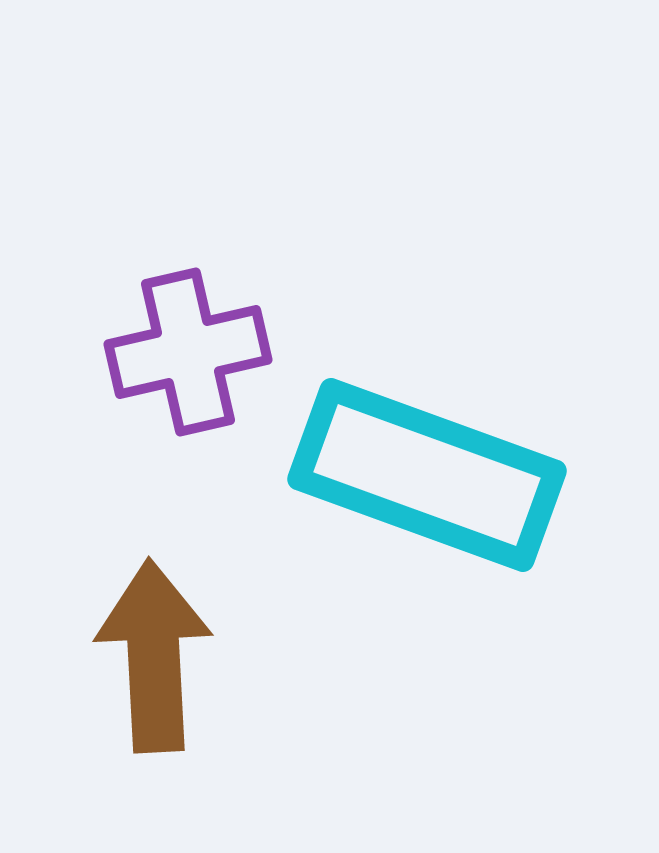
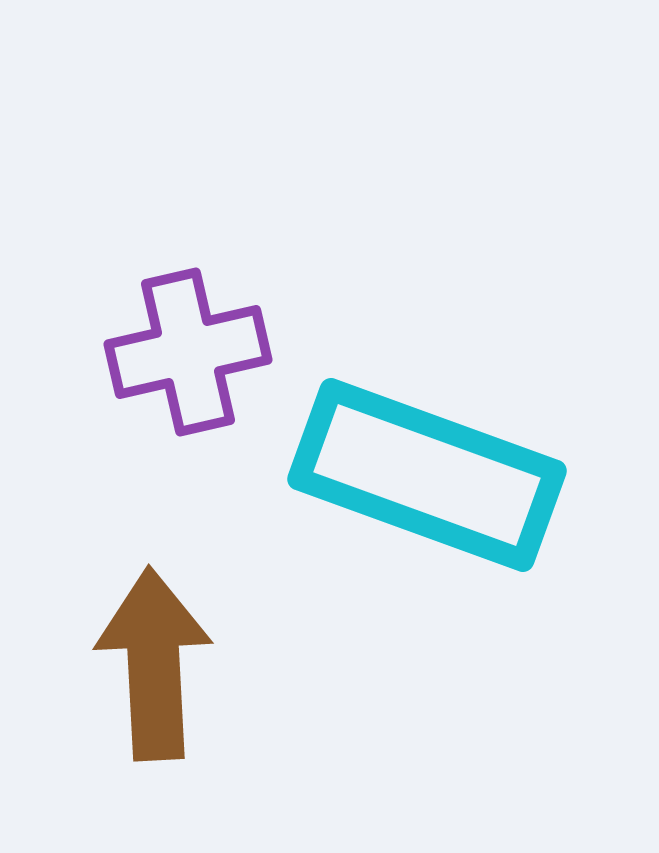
brown arrow: moved 8 px down
